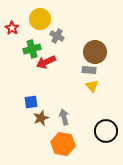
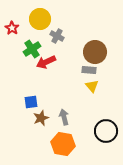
green cross: rotated 18 degrees counterclockwise
